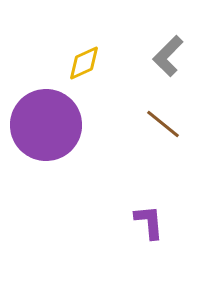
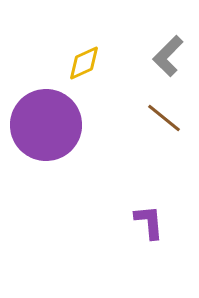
brown line: moved 1 px right, 6 px up
